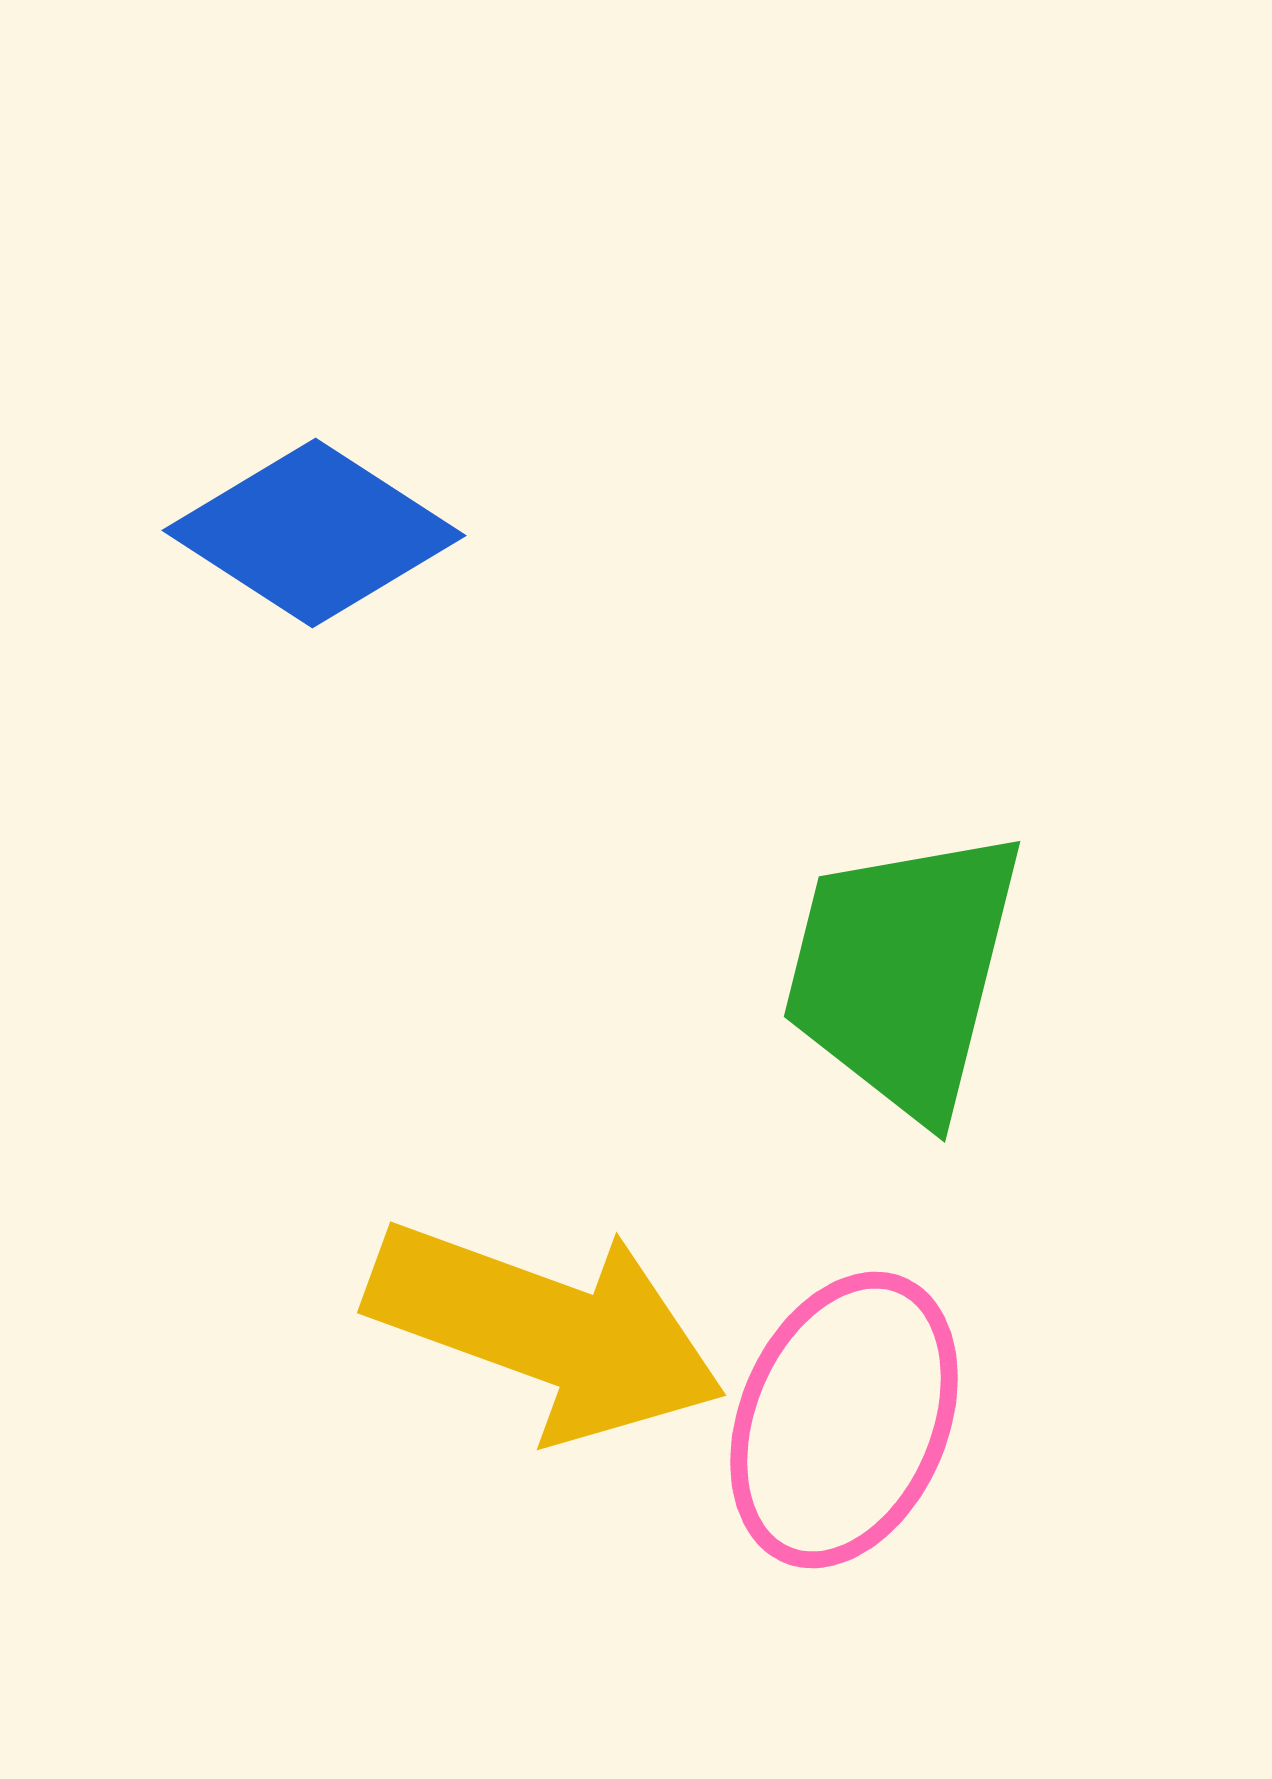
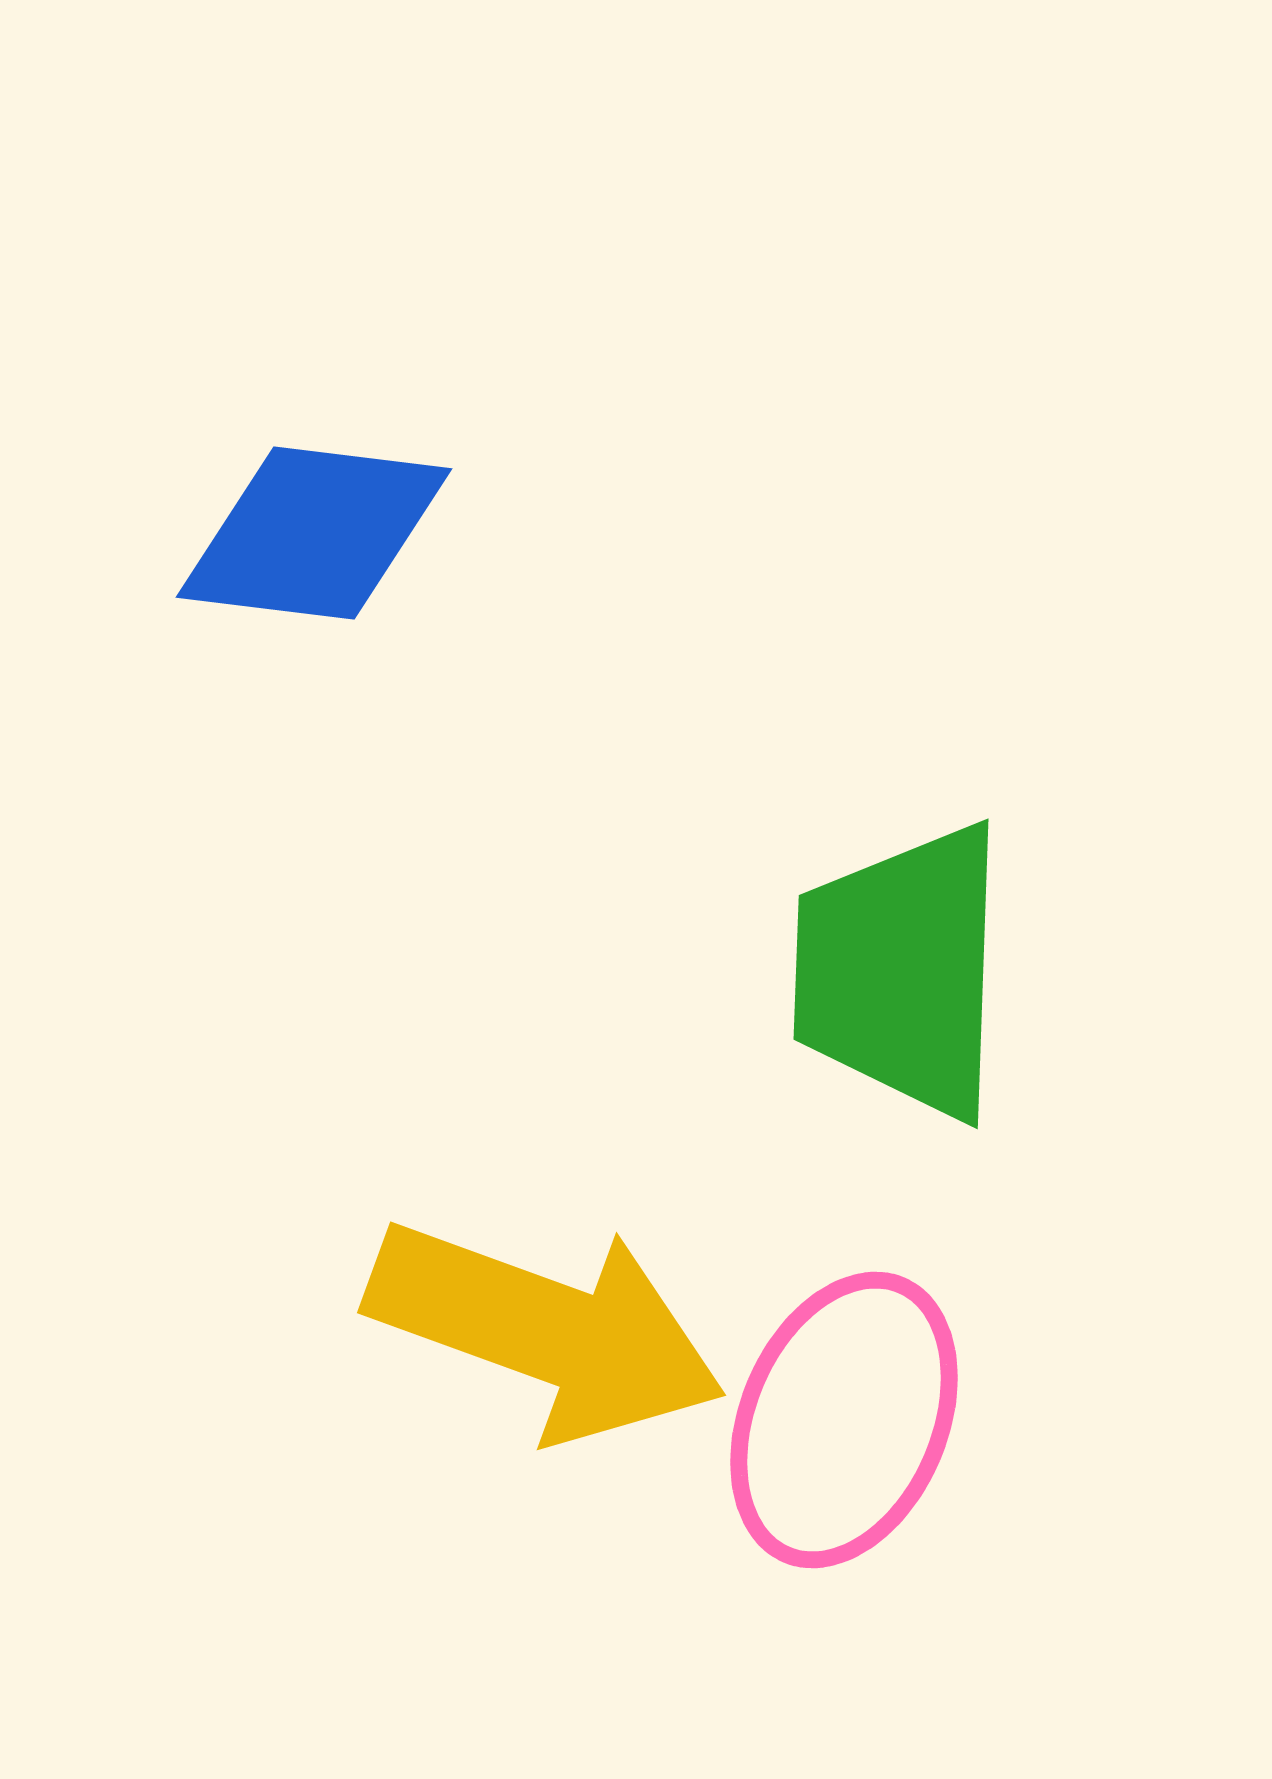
blue diamond: rotated 26 degrees counterclockwise
green trapezoid: moved 2 px left, 1 px up; rotated 12 degrees counterclockwise
